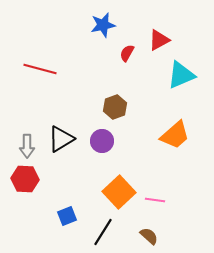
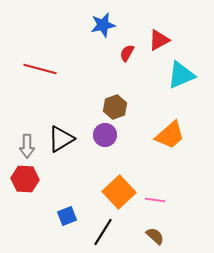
orange trapezoid: moved 5 px left
purple circle: moved 3 px right, 6 px up
brown semicircle: moved 6 px right
